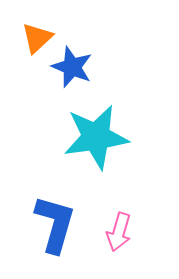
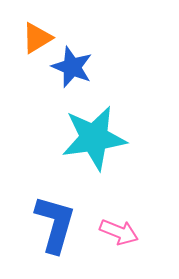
orange triangle: rotated 12 degrees clockwise
cyan star: moved 2 px left, 1 px down
pink arrow: rotated 84 degrees counterclockwise
